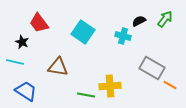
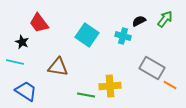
cyan square: moved 4 px right, 3 px down
